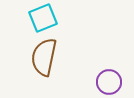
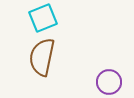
brown semicircle: moved 2 px left
